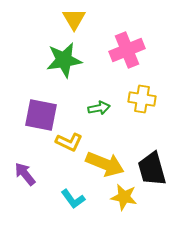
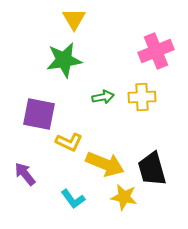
pink cross: moved 29 px right, 1 px down
yellow cross: moved 2 px up; rotated 12 degrees counterclockwise
green arrow: moved 4 px right, 11 px up
purple square: moved 2 px left, 1 px up
